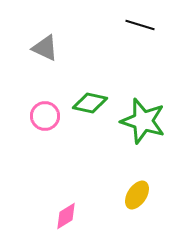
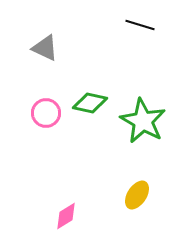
pink circle: moved 1 px right, 3 px up
green star: rotated 12 degrees clockwise
